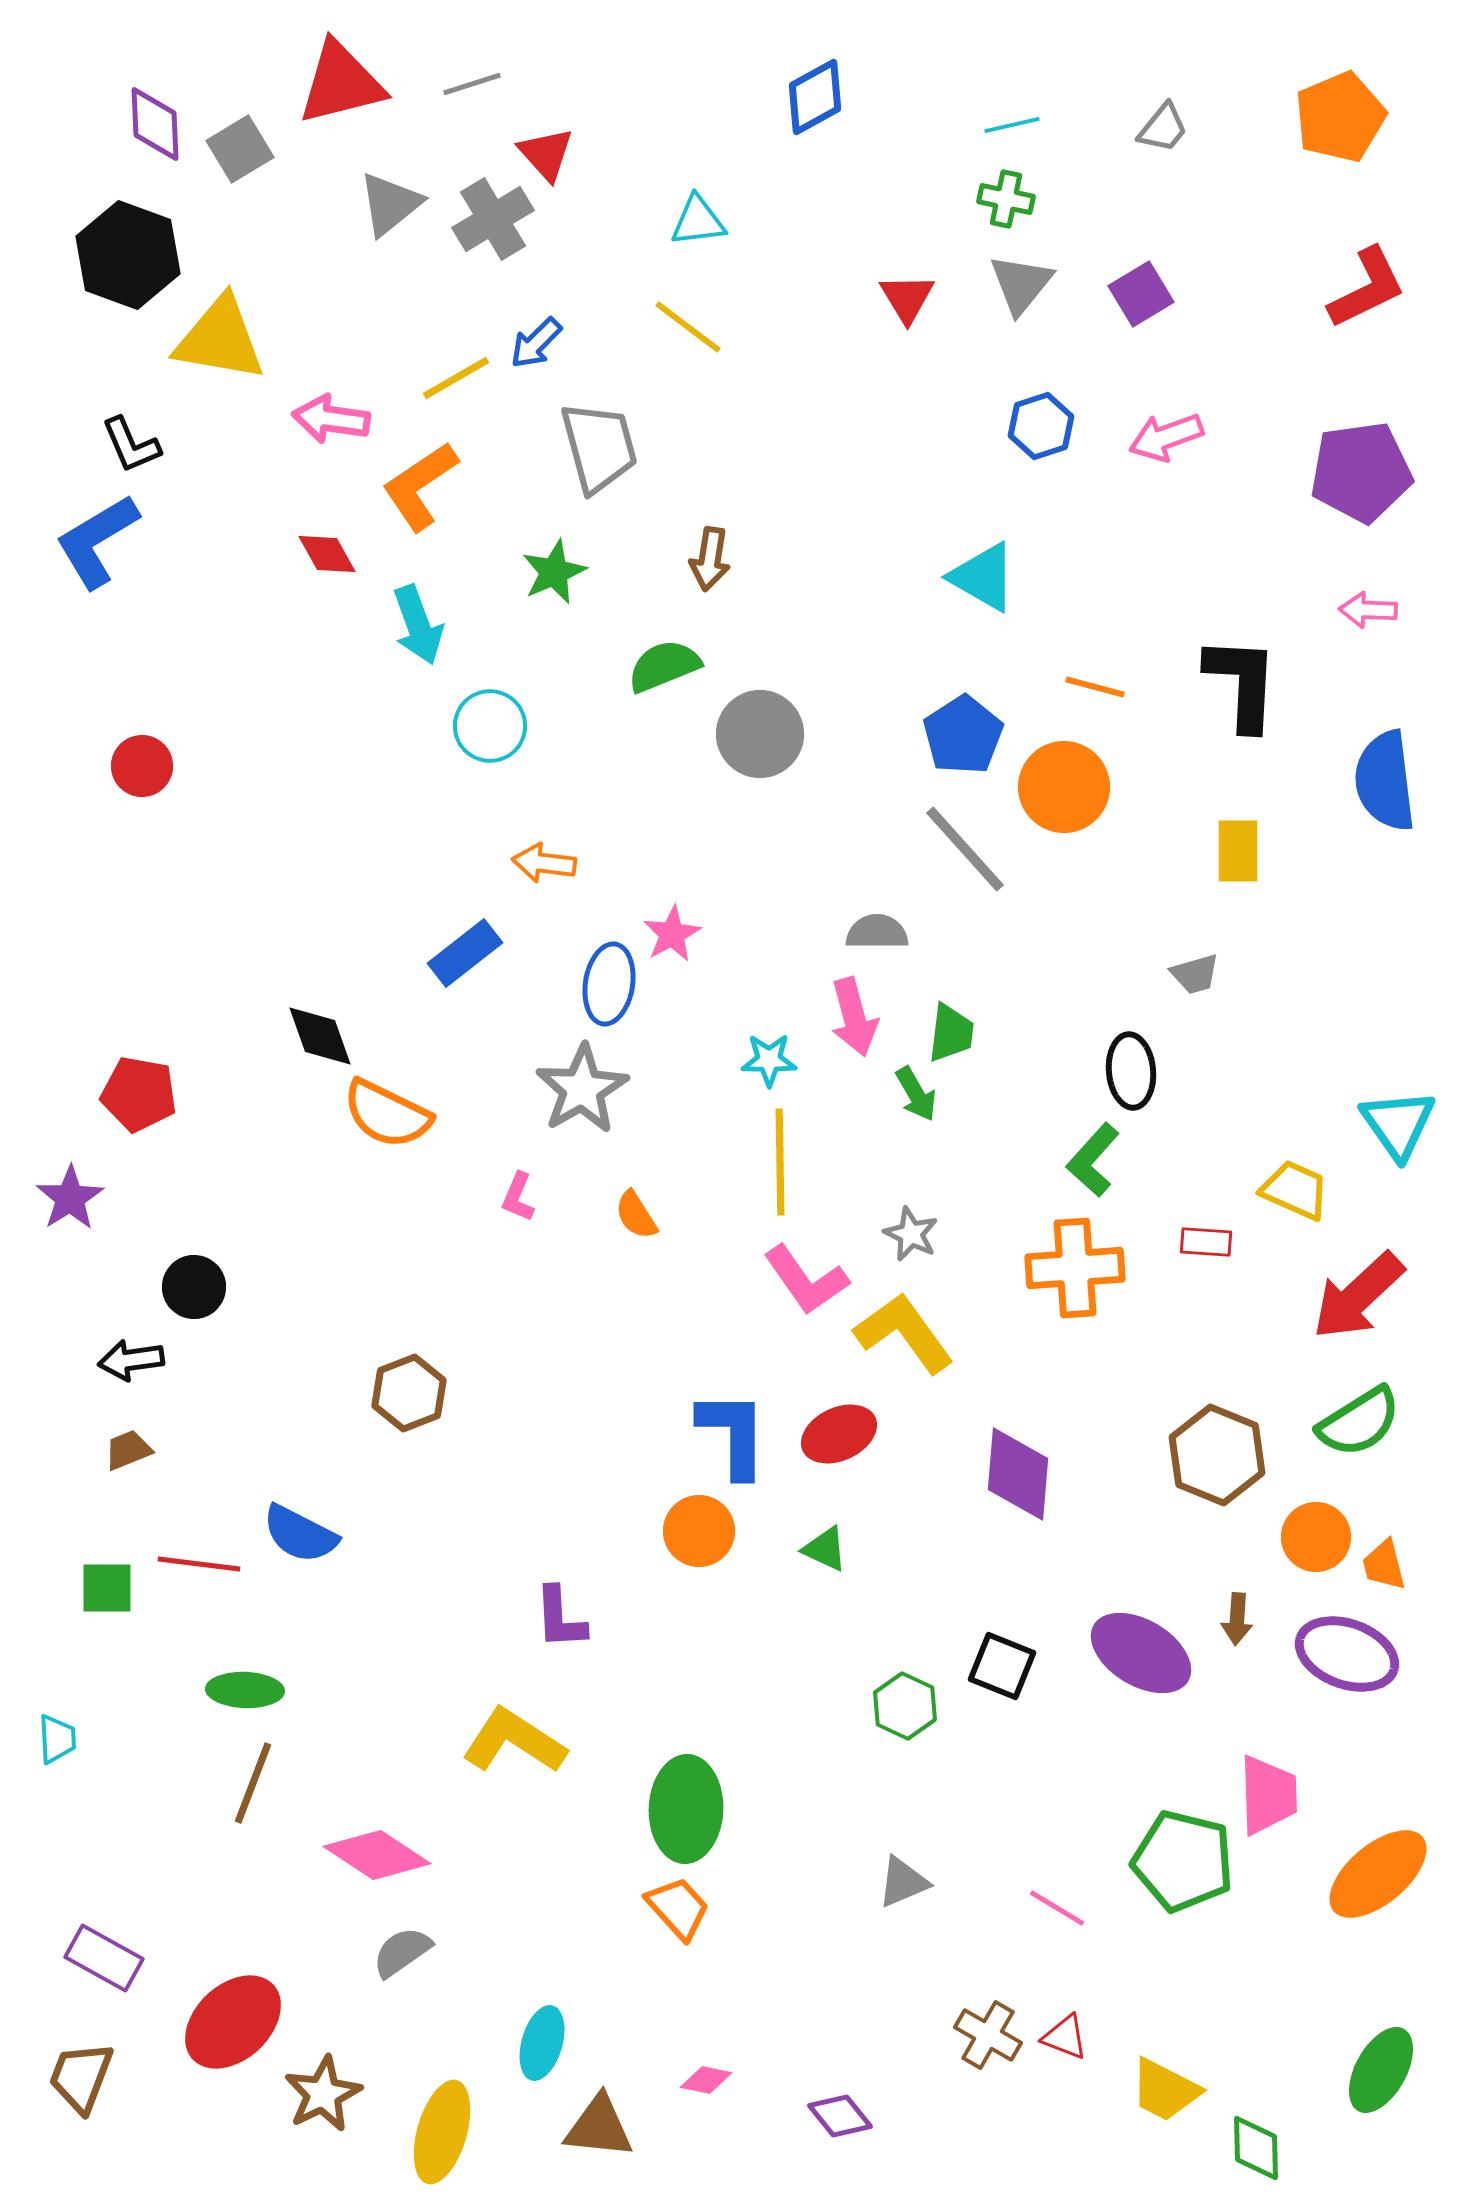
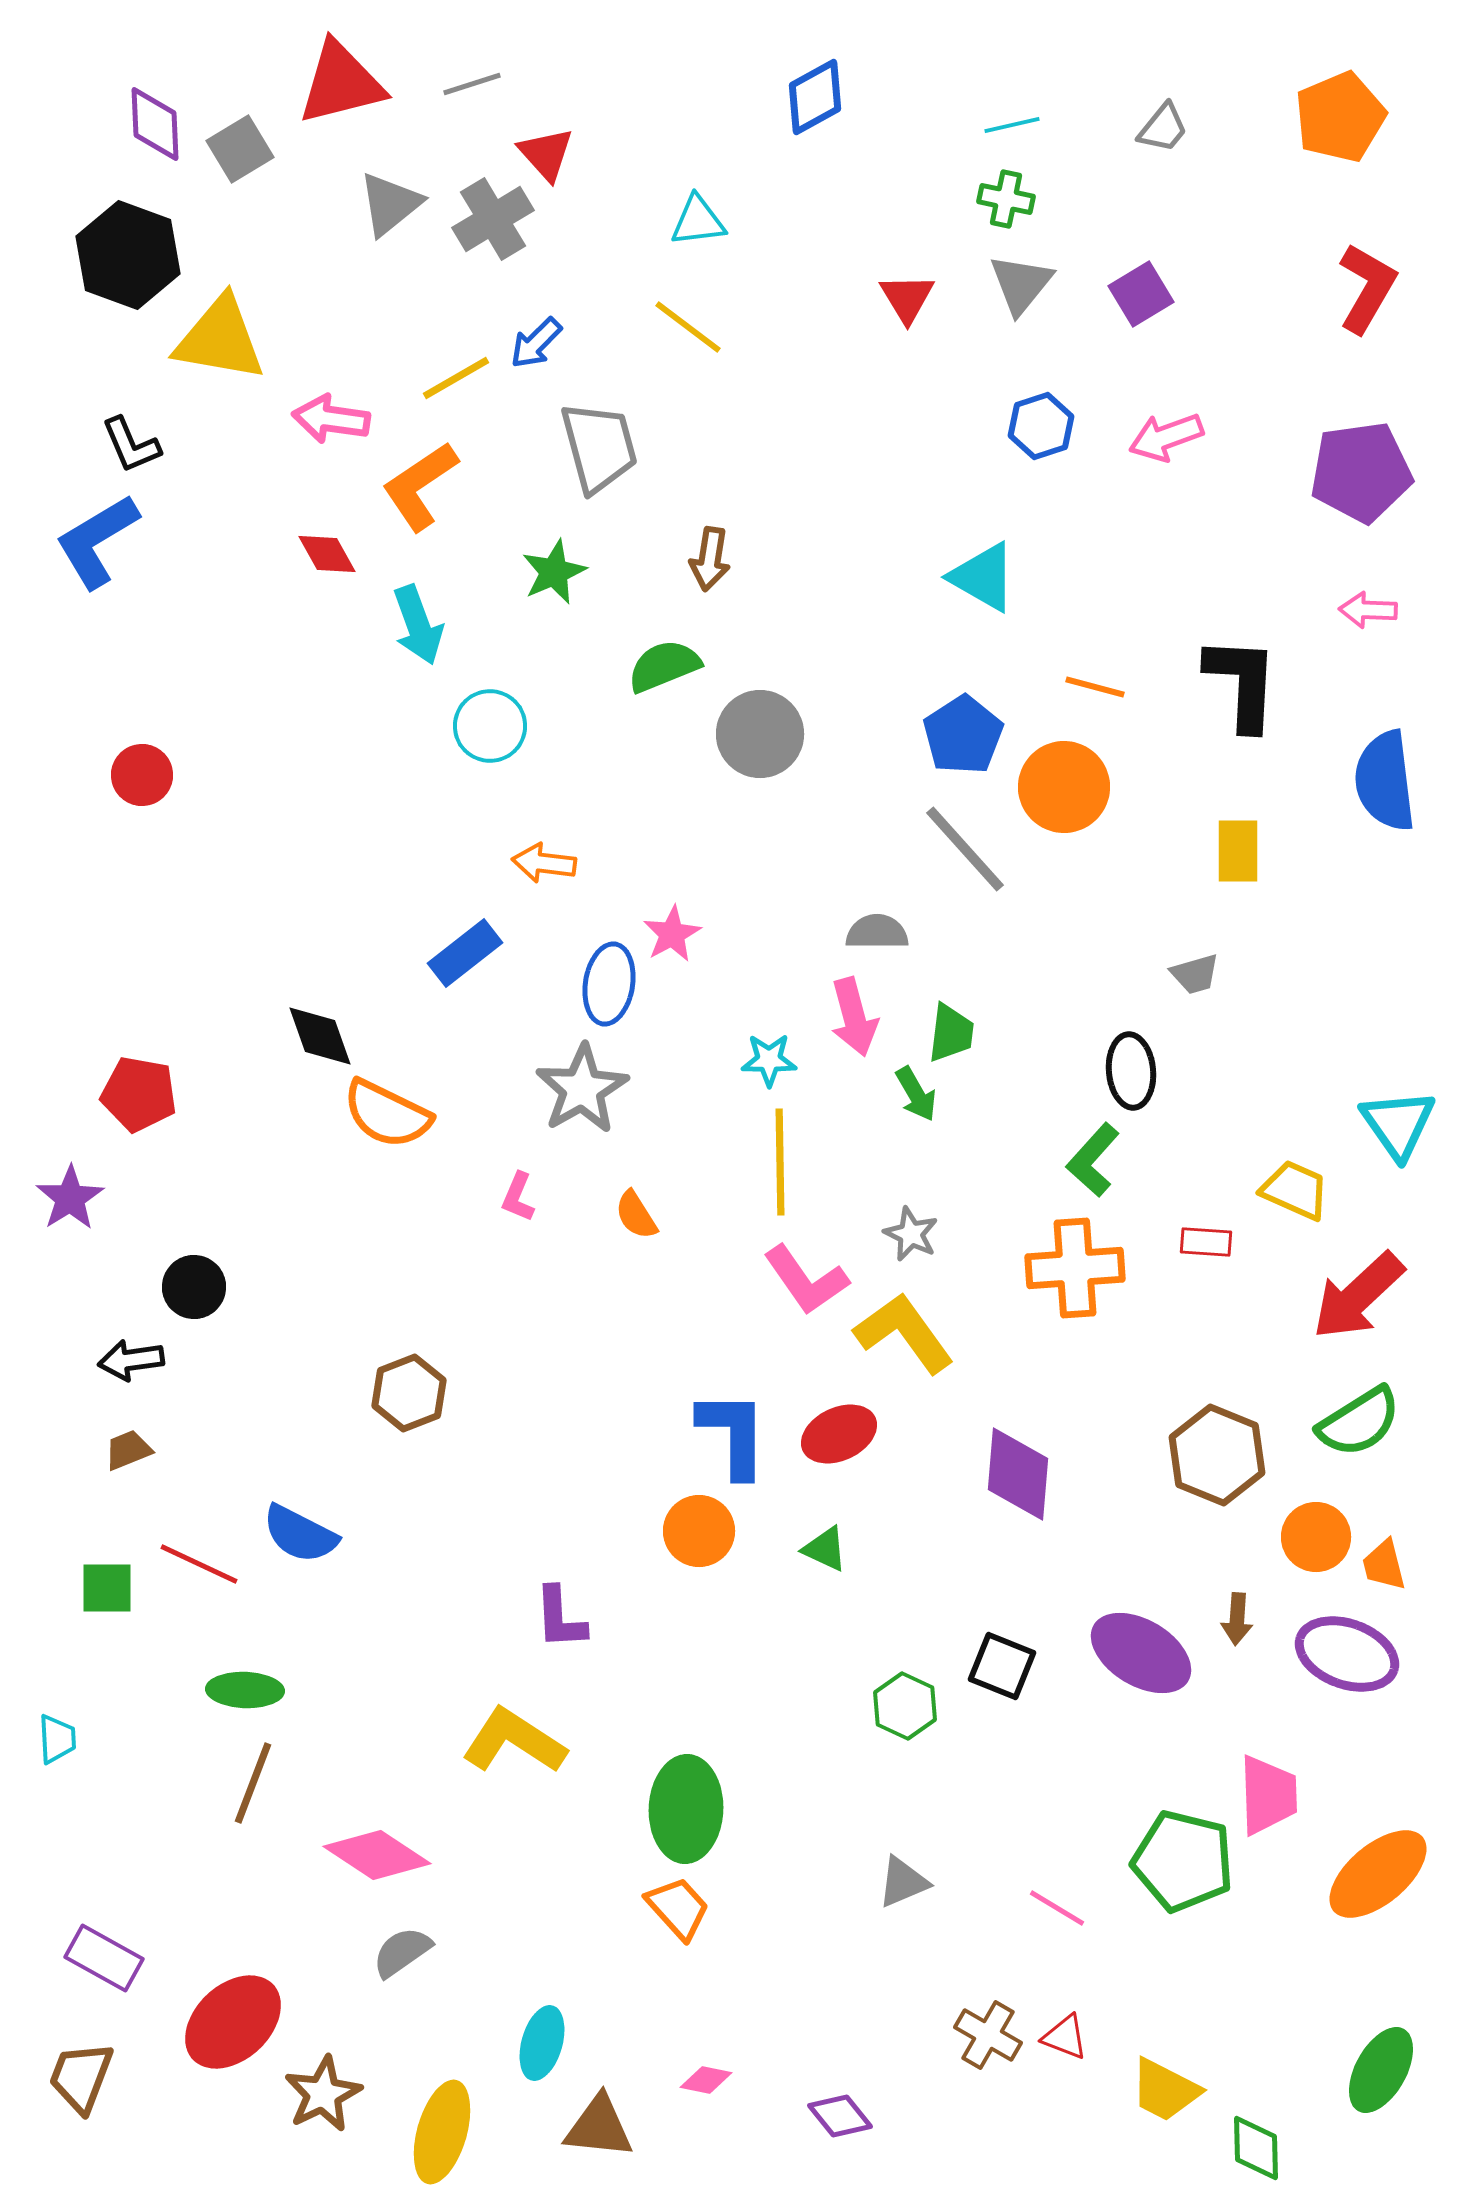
red L-shape at (1367, 288): rotated 34 degrees counterclockwise
red circle at (142, 766): moved 9 px down
red line at (199, 1564): rotated 18 degrees clockwise
